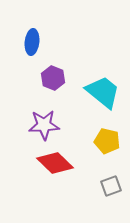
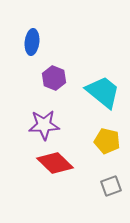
purple hexagon: moved 1 px right
